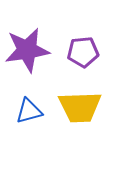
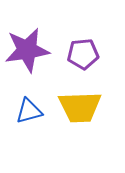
purple pentagon: moved 2 px down
